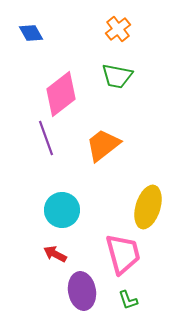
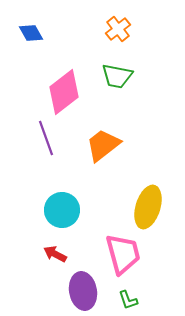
pink diamond: moved 3 px right, 2 px up
purple ellipse: moved 1 px right
